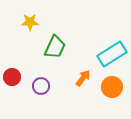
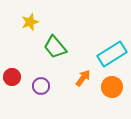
yellow star: rotated 18 degrees counterclockwise
green trapezoid: rotated 115 degrees clockwise
